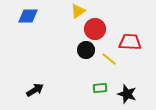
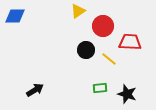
blue diamond: moved 13 px left
red circle: moved 8 px right, 3 px up
